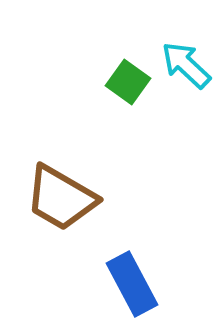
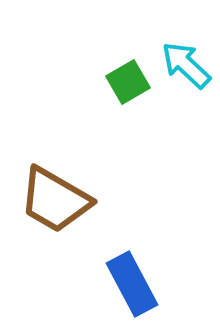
green square: rotated 24 degrees clockwise
brown trapezoid: moved 6 px left, 2 px down
